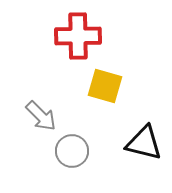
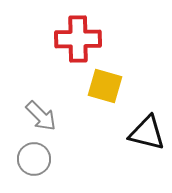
red cross: moved 3 px down
black triangle: moved 3 px right, 10 px up
gray circle: moved 38 px left, 8 px down
